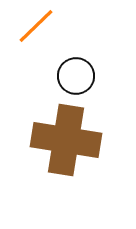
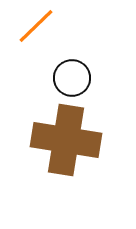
black circle: moved 4 px left, 2 px down
